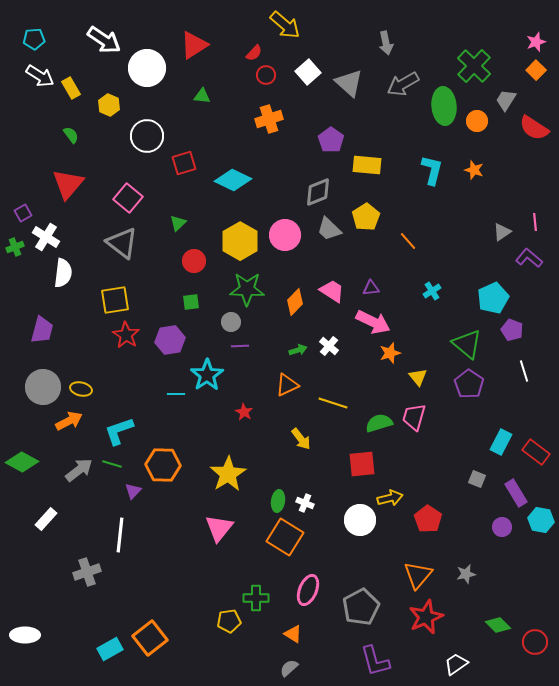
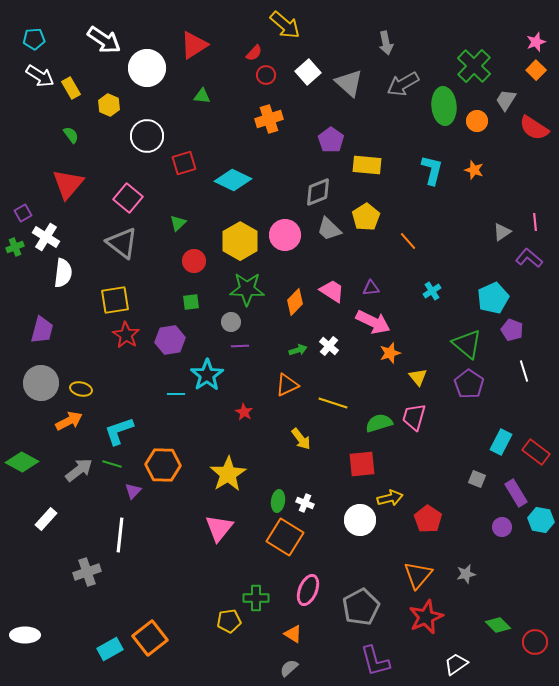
gray circle at (43, 387): moved 2 px left, 4 px up
